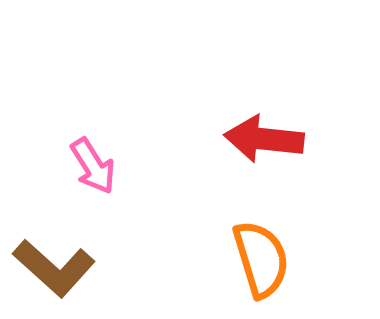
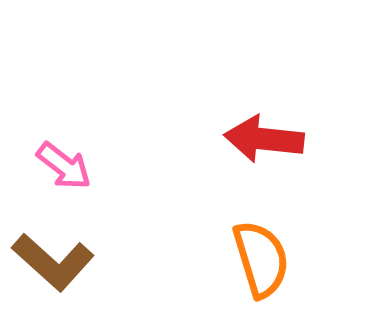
pink arrow: moved 29 px left; rotated 20 degrees counterclockwise
brown L-shape: moved 1 px left, 6 px up
